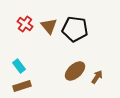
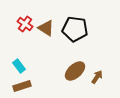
brown triangle: moved 3 px left, 2 px down; rotated 18 degrees counterclockwise
